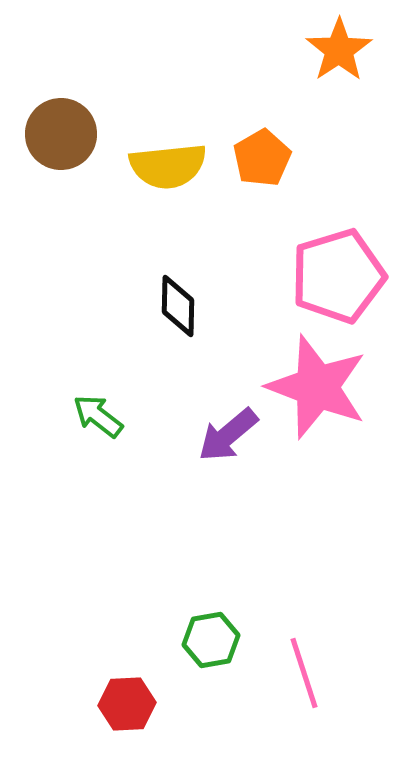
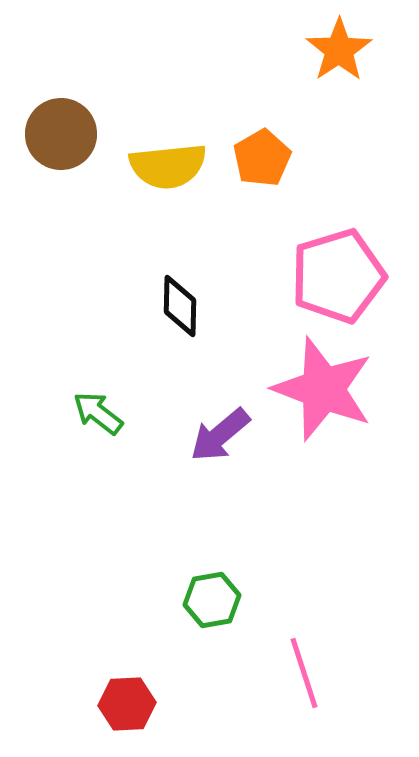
black diamond: moved 2 px right
pink star: moved 6 px right, 2 px down
green arrow: moved 3 px up
purple arrow: moved 8 px left
green hexagon: moved 1 px right, 40 px up
